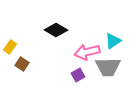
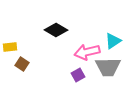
yellow rectangle: rotated 48 degrees clockwise
